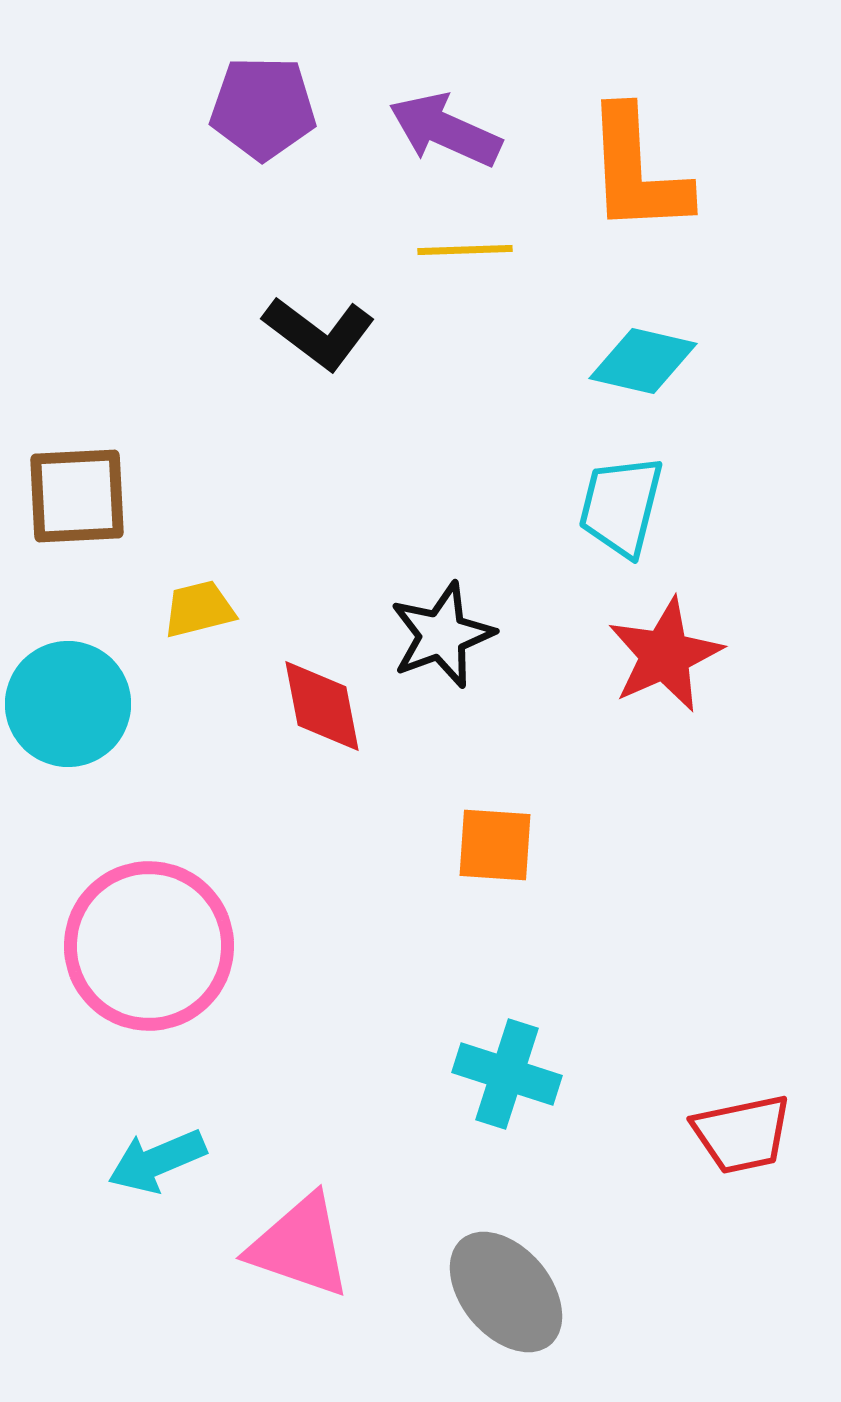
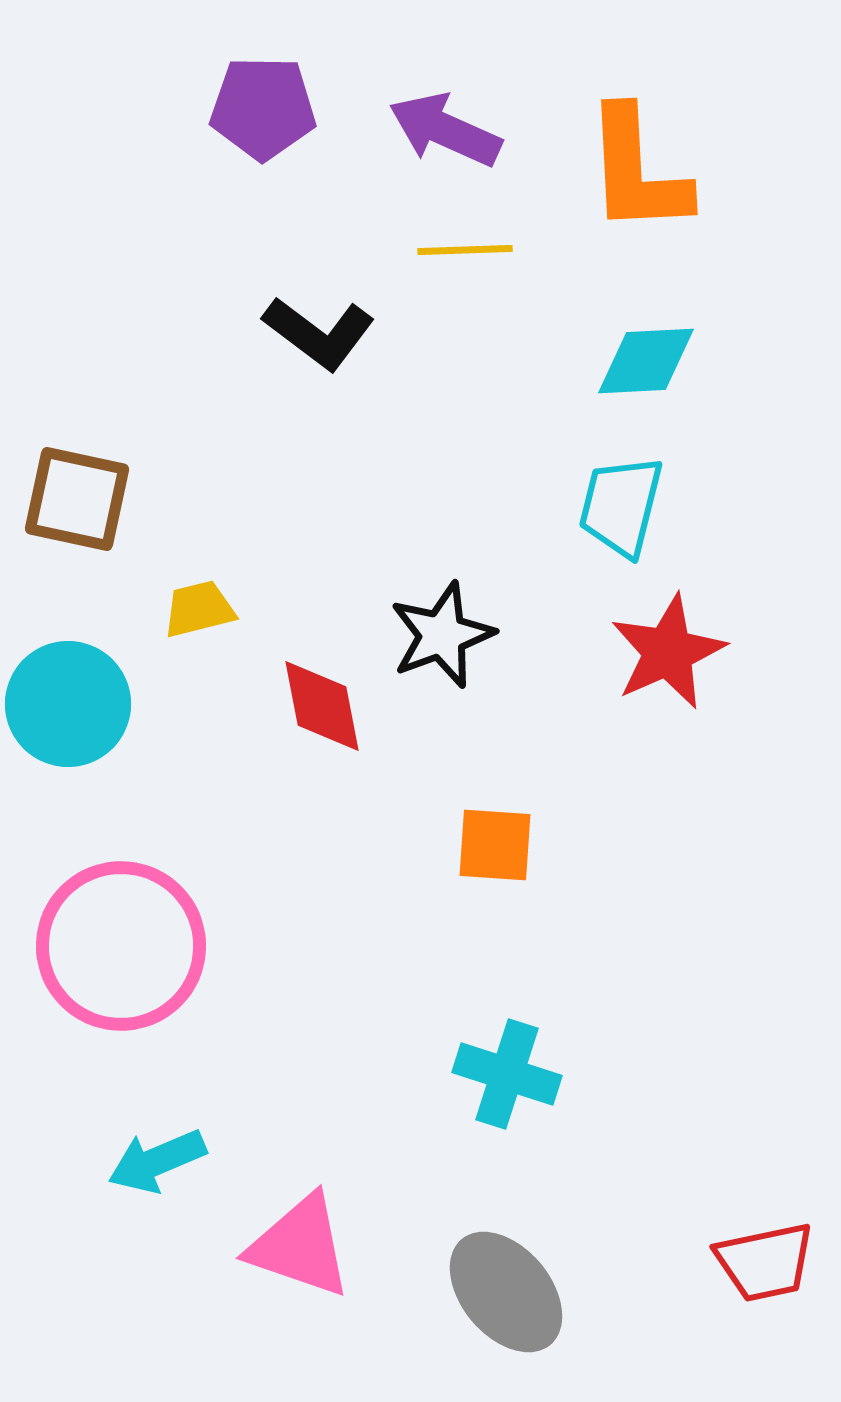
cyan diamond: moved 3 px right; rotated 16 degrees counterclockwise
brown square: moved 3 px down; rotated 15 degrees clockwise
red star: moved 3 px right, 3 px up
pink circle: moved 28 px left
red trapezoid: moved 23 px right, 128 px down
